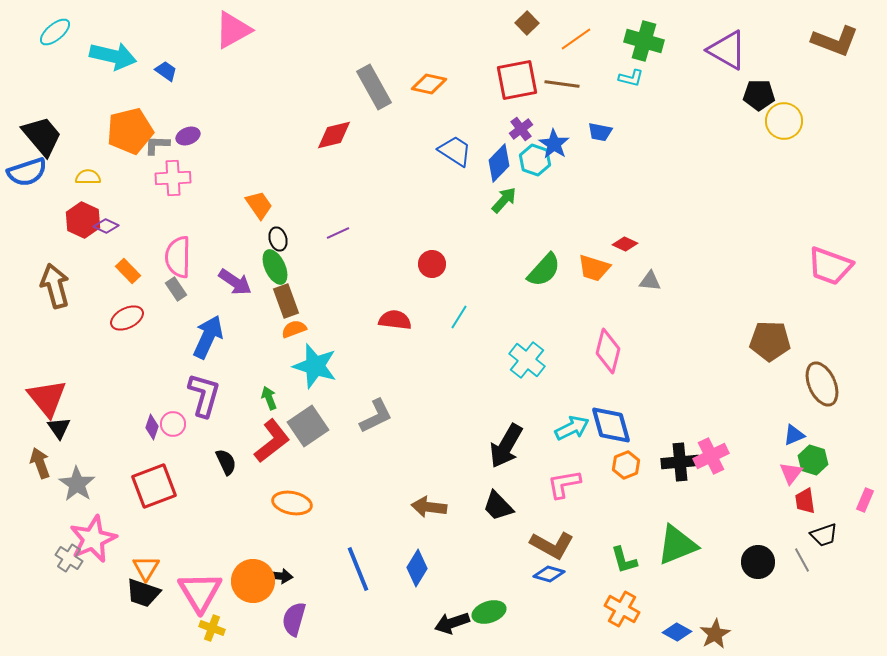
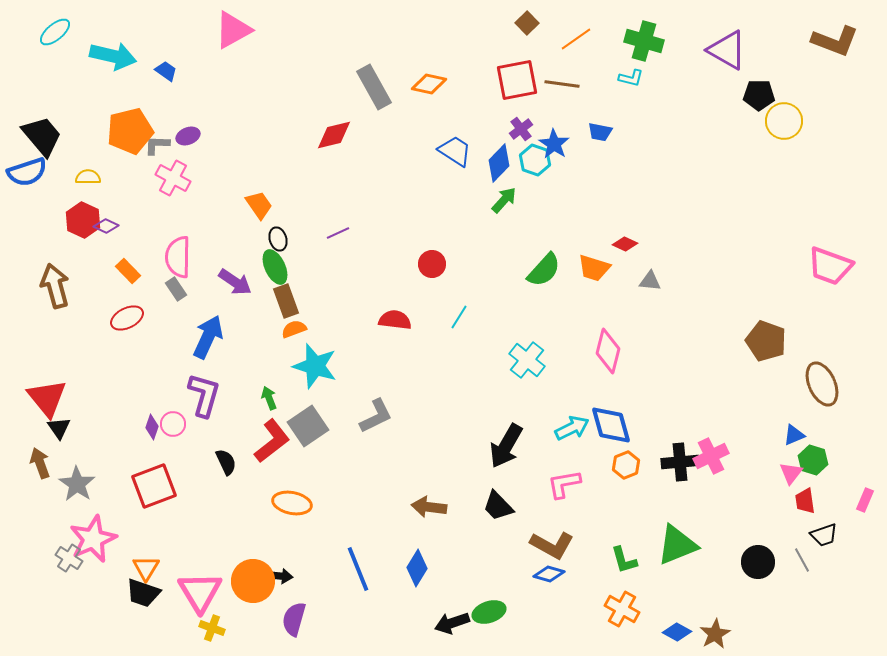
pink cross at (173, 178): rotated 32 degrees clockwise
brown pentagon at (770, 341): moved 4 px left; rotated 18 degrees clockwise
